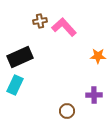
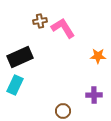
pink L-shape: moved 1 px left, 1 px down; rotated 10 degrees clockwise
brown circle: moved 4 px left
